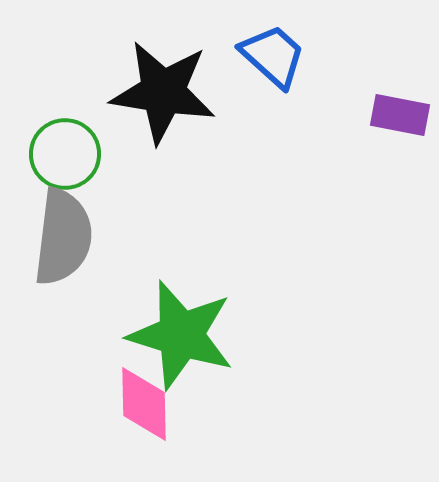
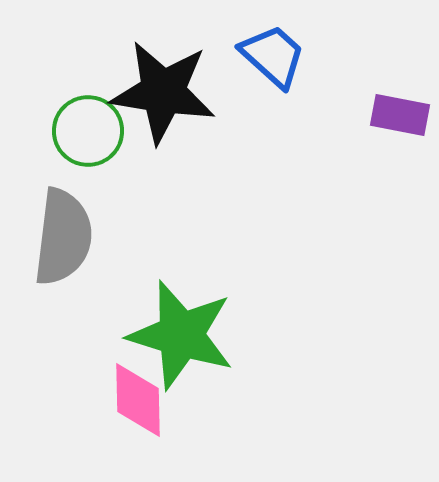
green circle: moved 23 px right, 23 px up
pink diamond: moved 6 px left, 4 px up
